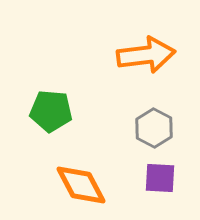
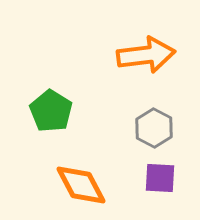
green pentagon: rotated 27 degrees clockwise
